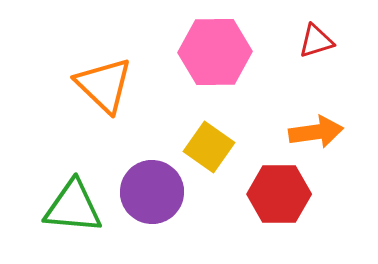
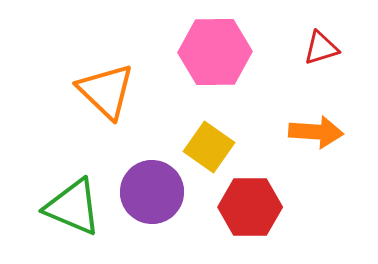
red triangle: moved 5 px right, 7 px down
orange triangle: moved 2 px right, 6 px down
orange arrow: rotated 12 degrees clockwise
red hexagon: moved 29 px left, 13 px down
green triangle: rotated 18 degrees clockwise
